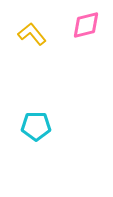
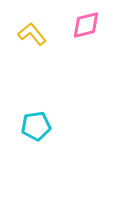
cyan pentagon: rotated 8 degrees counterclockwise
